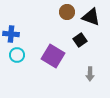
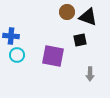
black triangle: moved 3 px left
blue cross: moved 2 px down
black square: rotated 24 degrees clockwise
purple square: rotated 20 degrees counterclockwise
